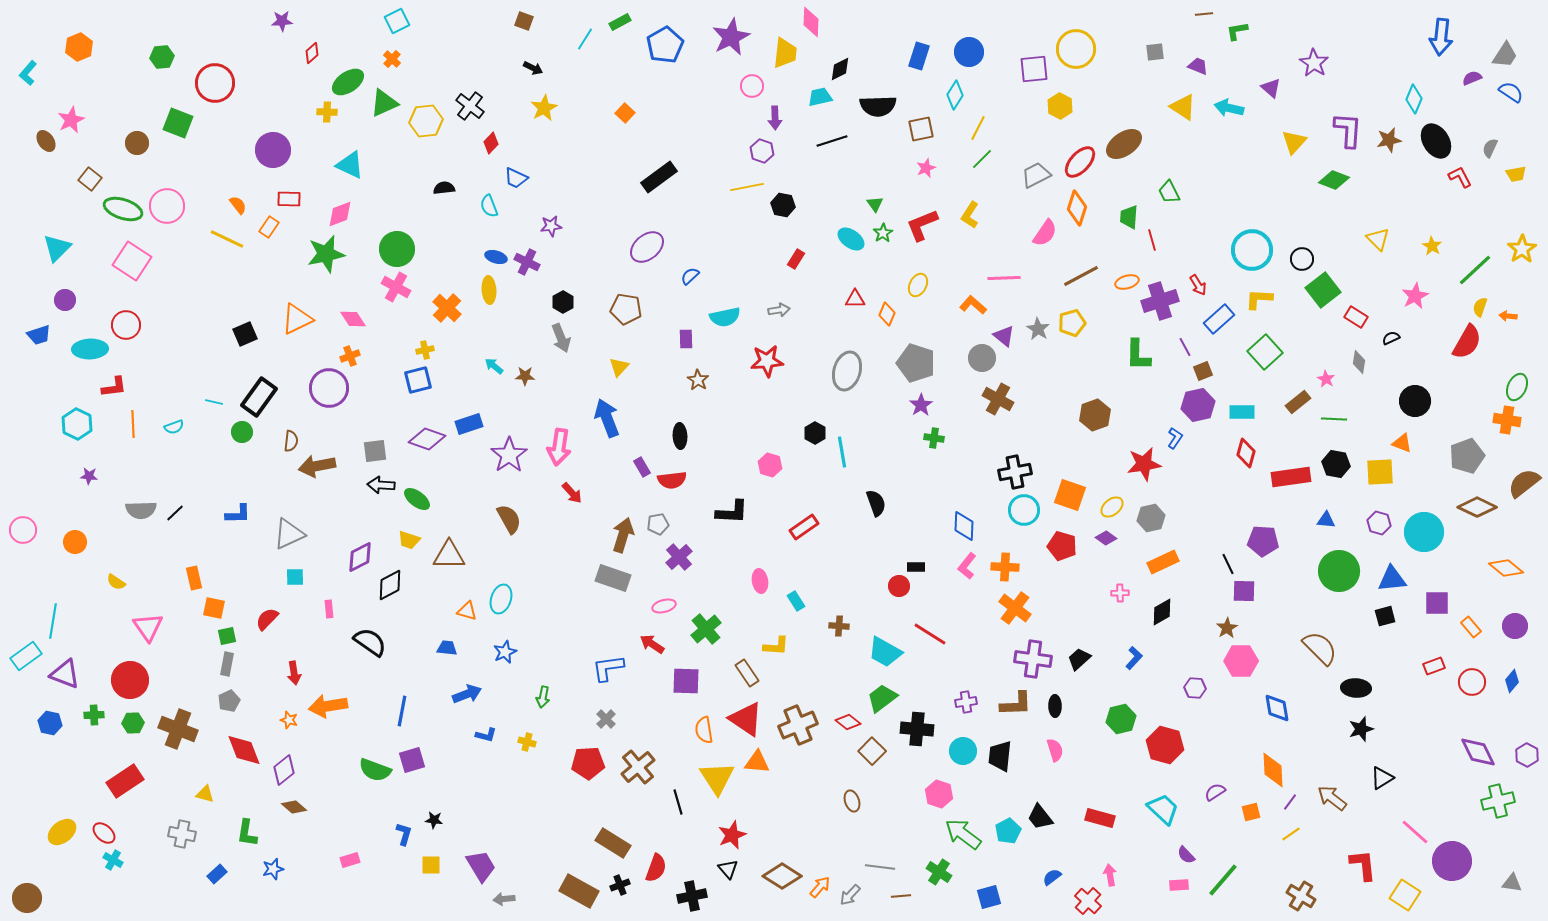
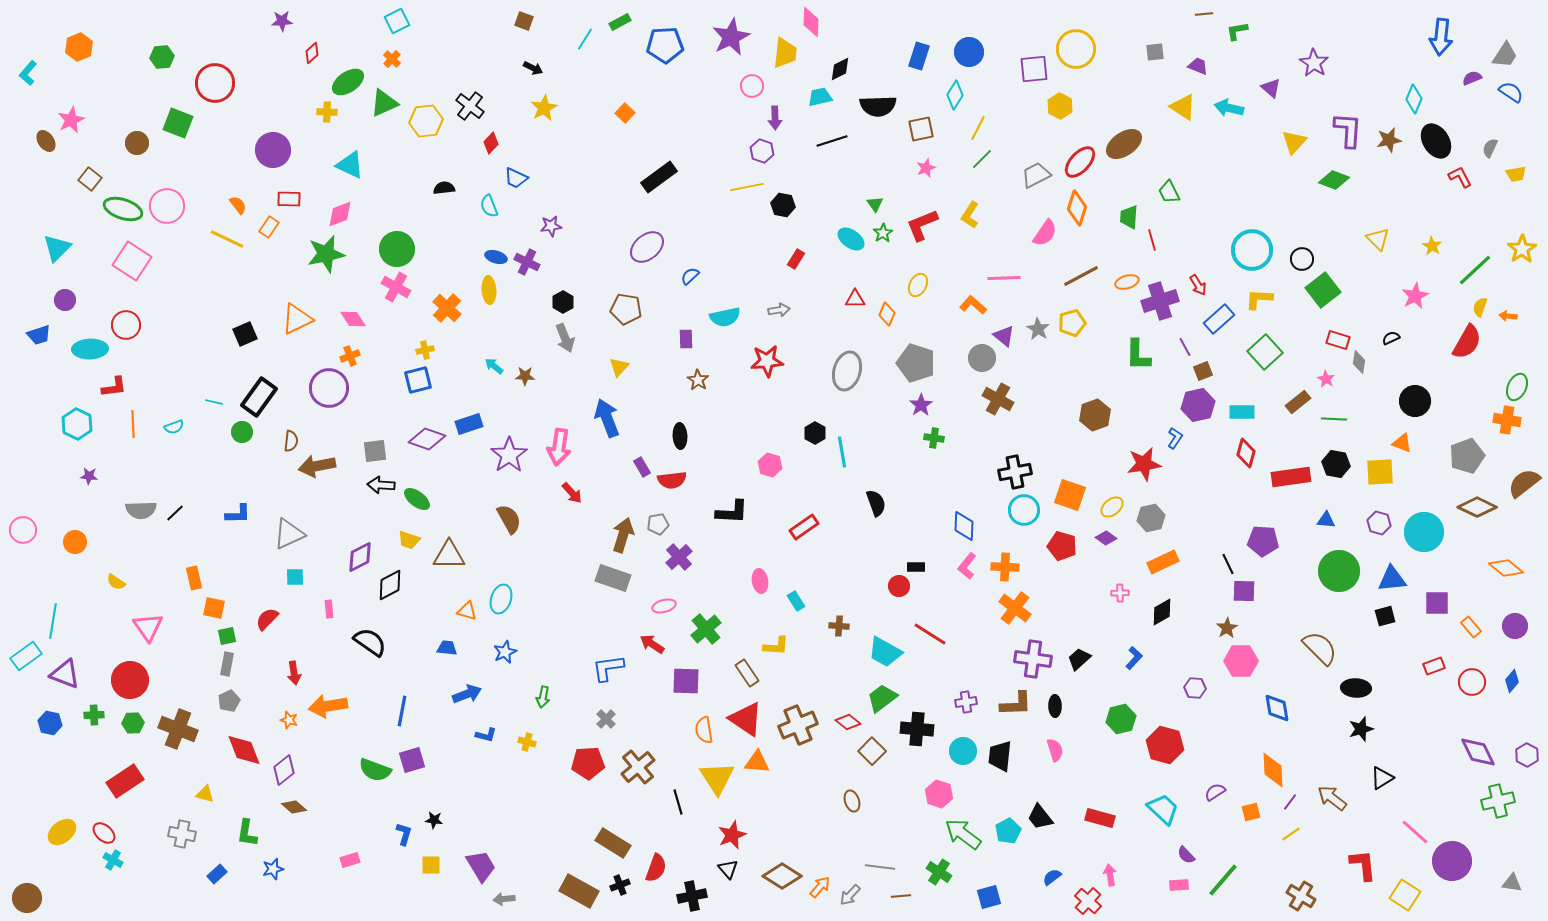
blue pentagon at (665, 45): rotated 27 degrees clockwise
red rectangle at (1356, 317): moved 18 px left, 23 px down; rotated 15 degrees counterclockwise
gray arrow at (561, 338): moved 4 px right
